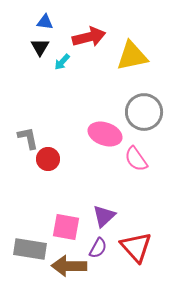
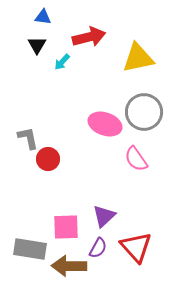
blue triangle: moved 2 px left, 5 px up
black triangle: moved 3 px left, 2 px up
yellow triangle: moved 6 px right, 2 px down
pink ellipse: moved 10 px up
pink square: rotated 12 degrees counterclockwise
